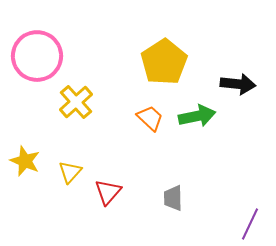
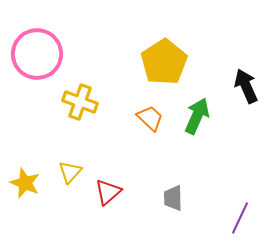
pink circle: moved 2 px up
black arrow: moved 8 px right, 2 px down; rotated 120 degrees counterclockwise
yellow cross: moved 4 px right; rotated 28 degrees counterclockwise
green arrow: rotated 54 degrees counterclockwise
yellow star: moved 22 px down
red triangle: rotated 8 degrees clockwise
purple line: moved 10 px left, 6 px up
